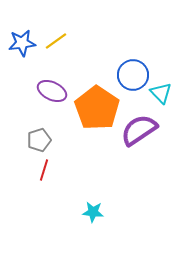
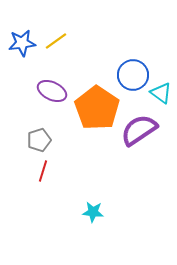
cyan triangle: rotated 10 degrees counterclockwise
red line: moved 1 px left, 1 px down
